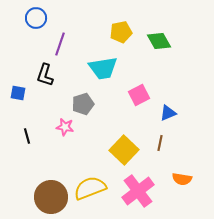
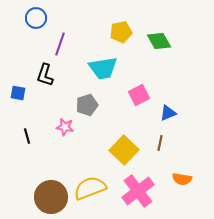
gray pentagon: moved 4 px right, 1 px down
